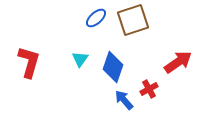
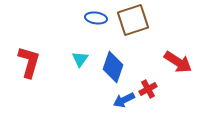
blue ellipse: rotated 50 degrees clockwise
red arrow: rotated 68 degrees clockwise
red cross: moved 1 px left
blue arrow: rotated 75 degrees counterclockwise
